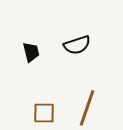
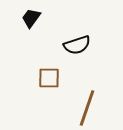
black trapezoid: moved 34 px up; rotated 130 degrees counterclockwise
brown square: moved 5 px right, 35 px up
